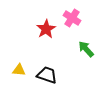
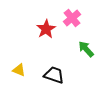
pink cross: rotated 18 degrees clockwise
yellow triangle: rotated 16 degrees clockwise
black trapezoid: moved 7 px right
